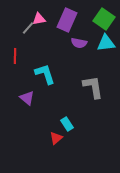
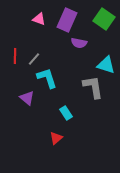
pink triangle: rotated 32 degrees clockwise
gray line: moved 6 px right, 31 px down
cyan triangle: moved 22 px down; rotated 24 degrees clockwise
cyan L-shape: moved 2 px right, 4 px down
cyan rectangle: moved 1 px left, 11 px up
